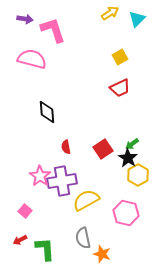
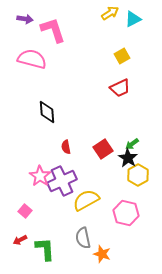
cyan triangle: moved 4 px left; rotated 18 degrees clockwise
yellow square: moved 2 px right, 1 px up
purple cross: rotated 16 degrees counterclockwise
